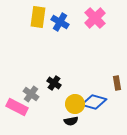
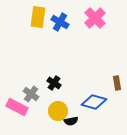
yellow circle: moved 17 px left, 7 px down
